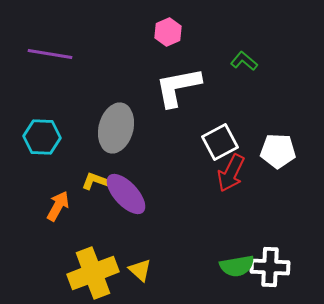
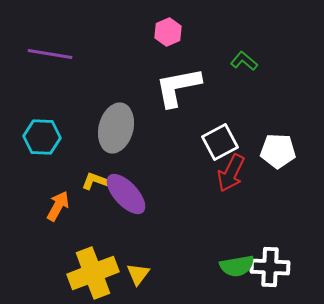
yellow triangle: moved 2 px left, 4 px down; rotated 25 degrees clockwise
